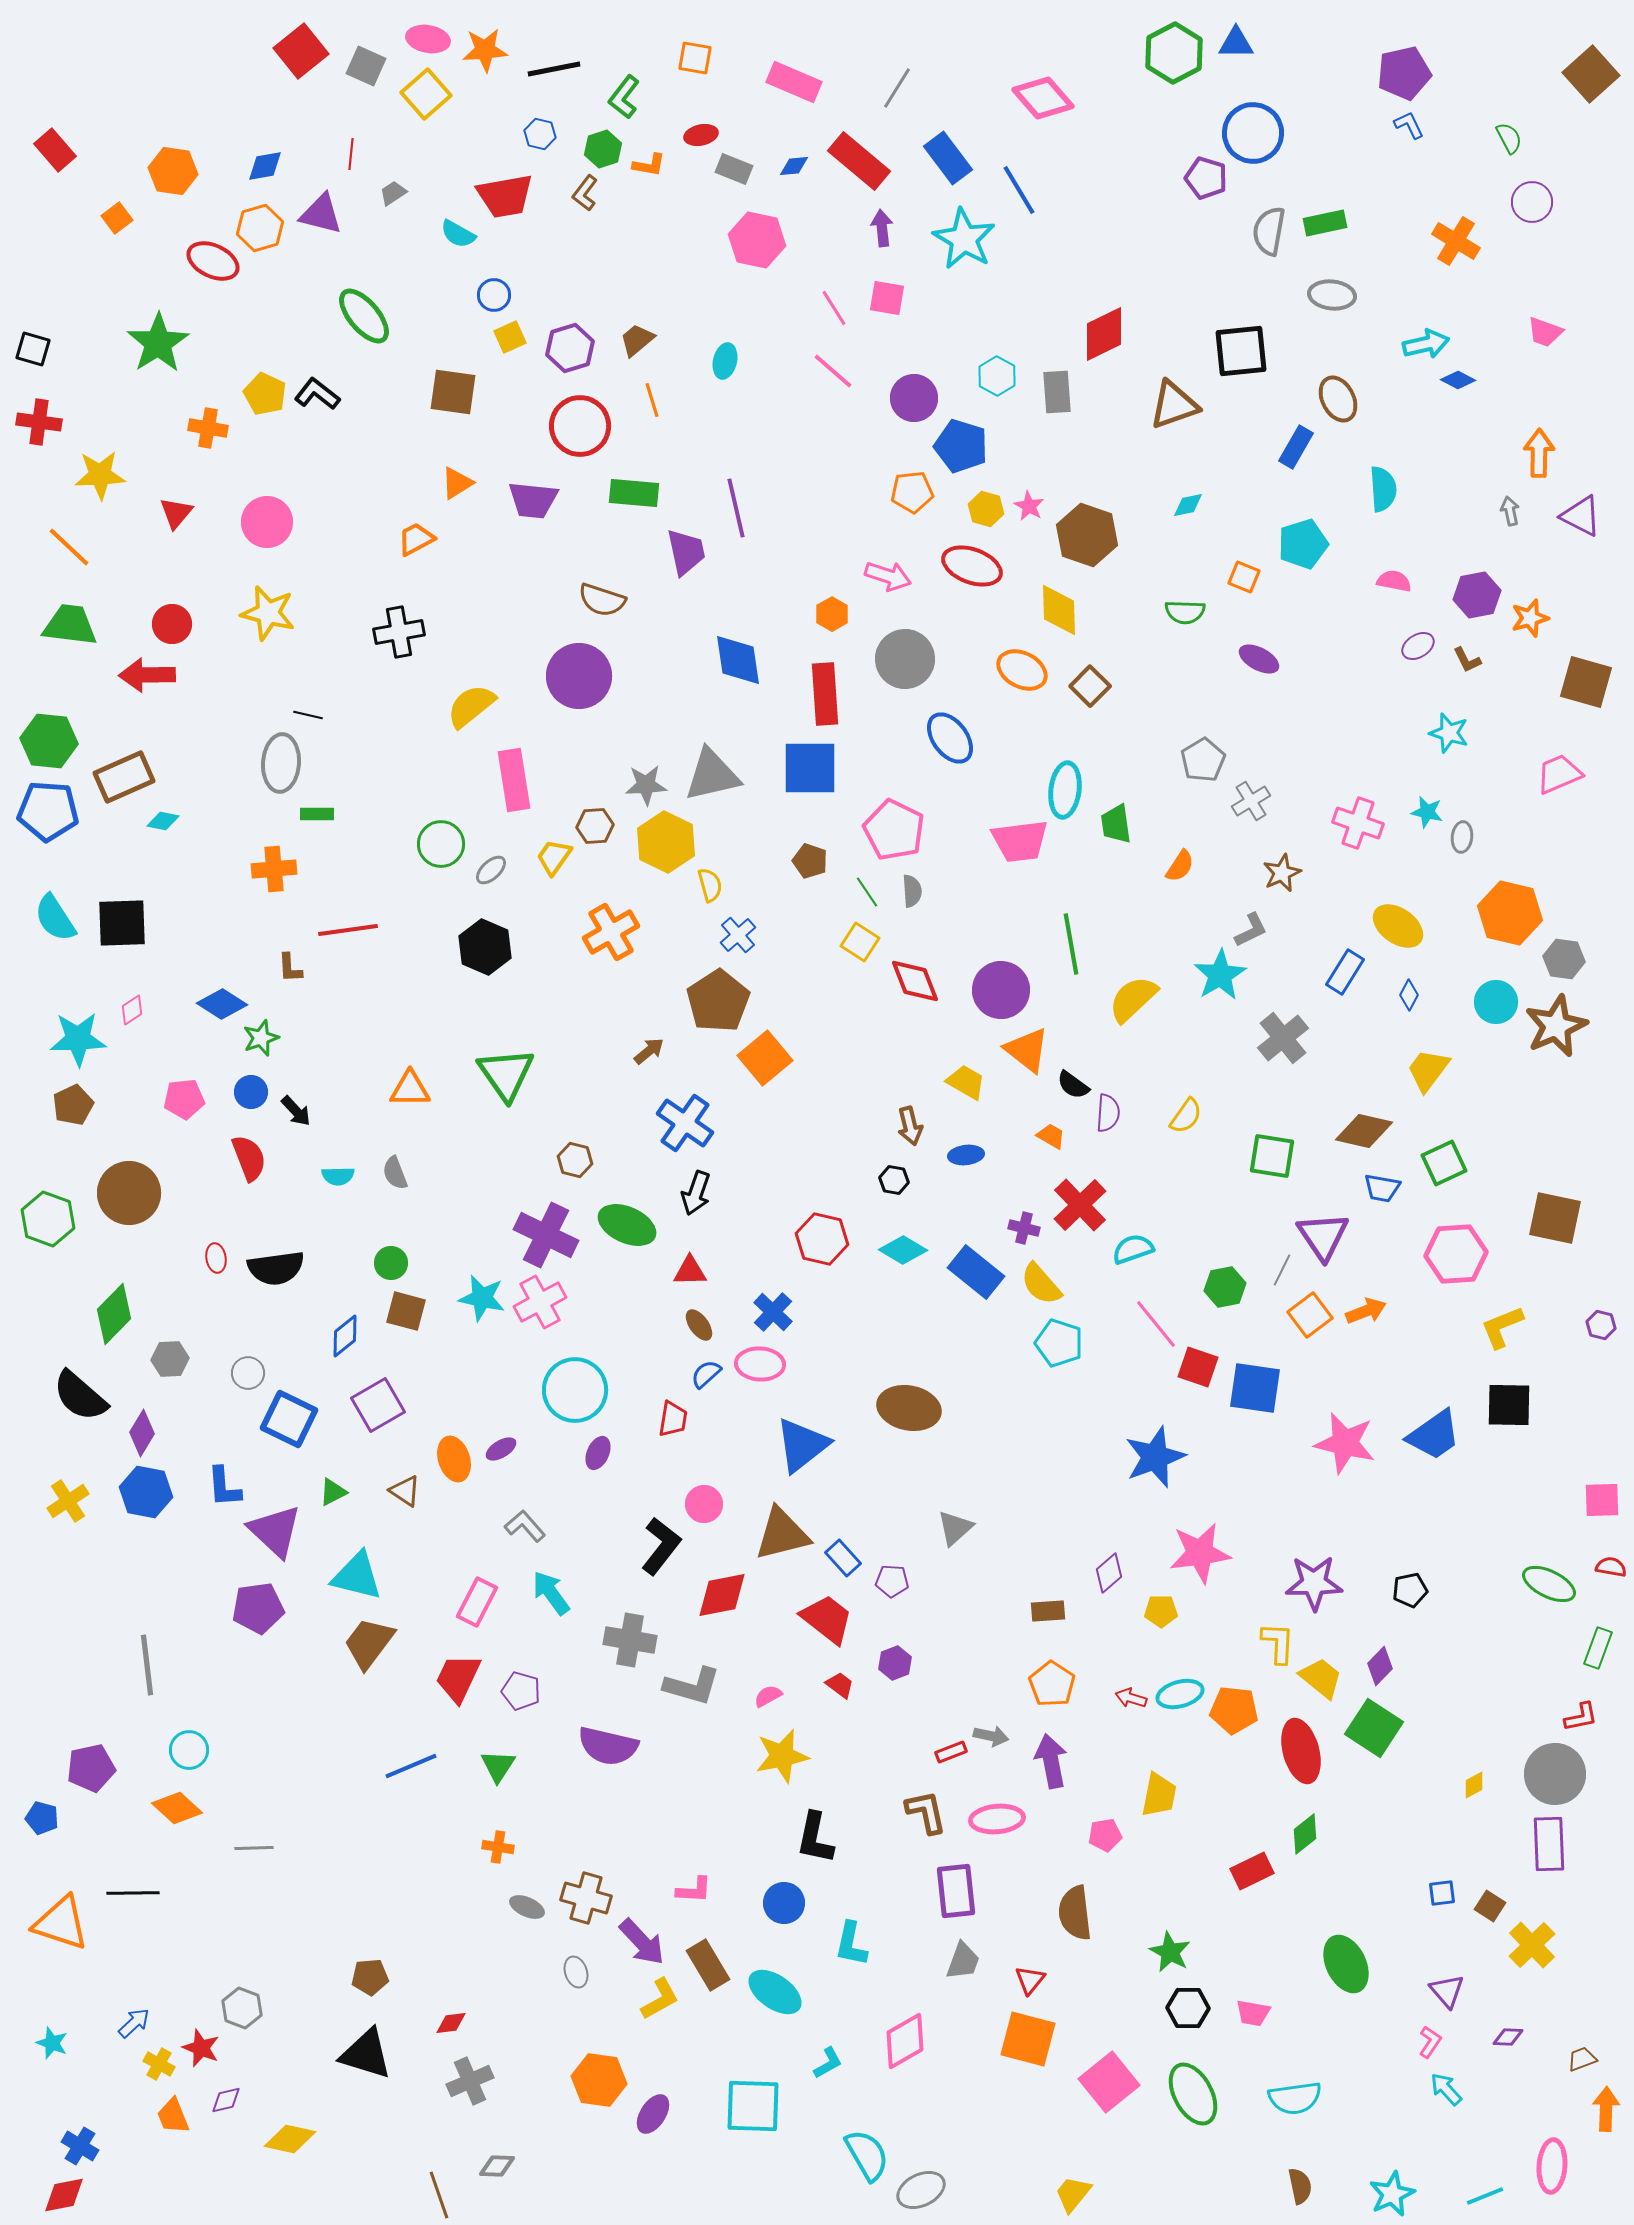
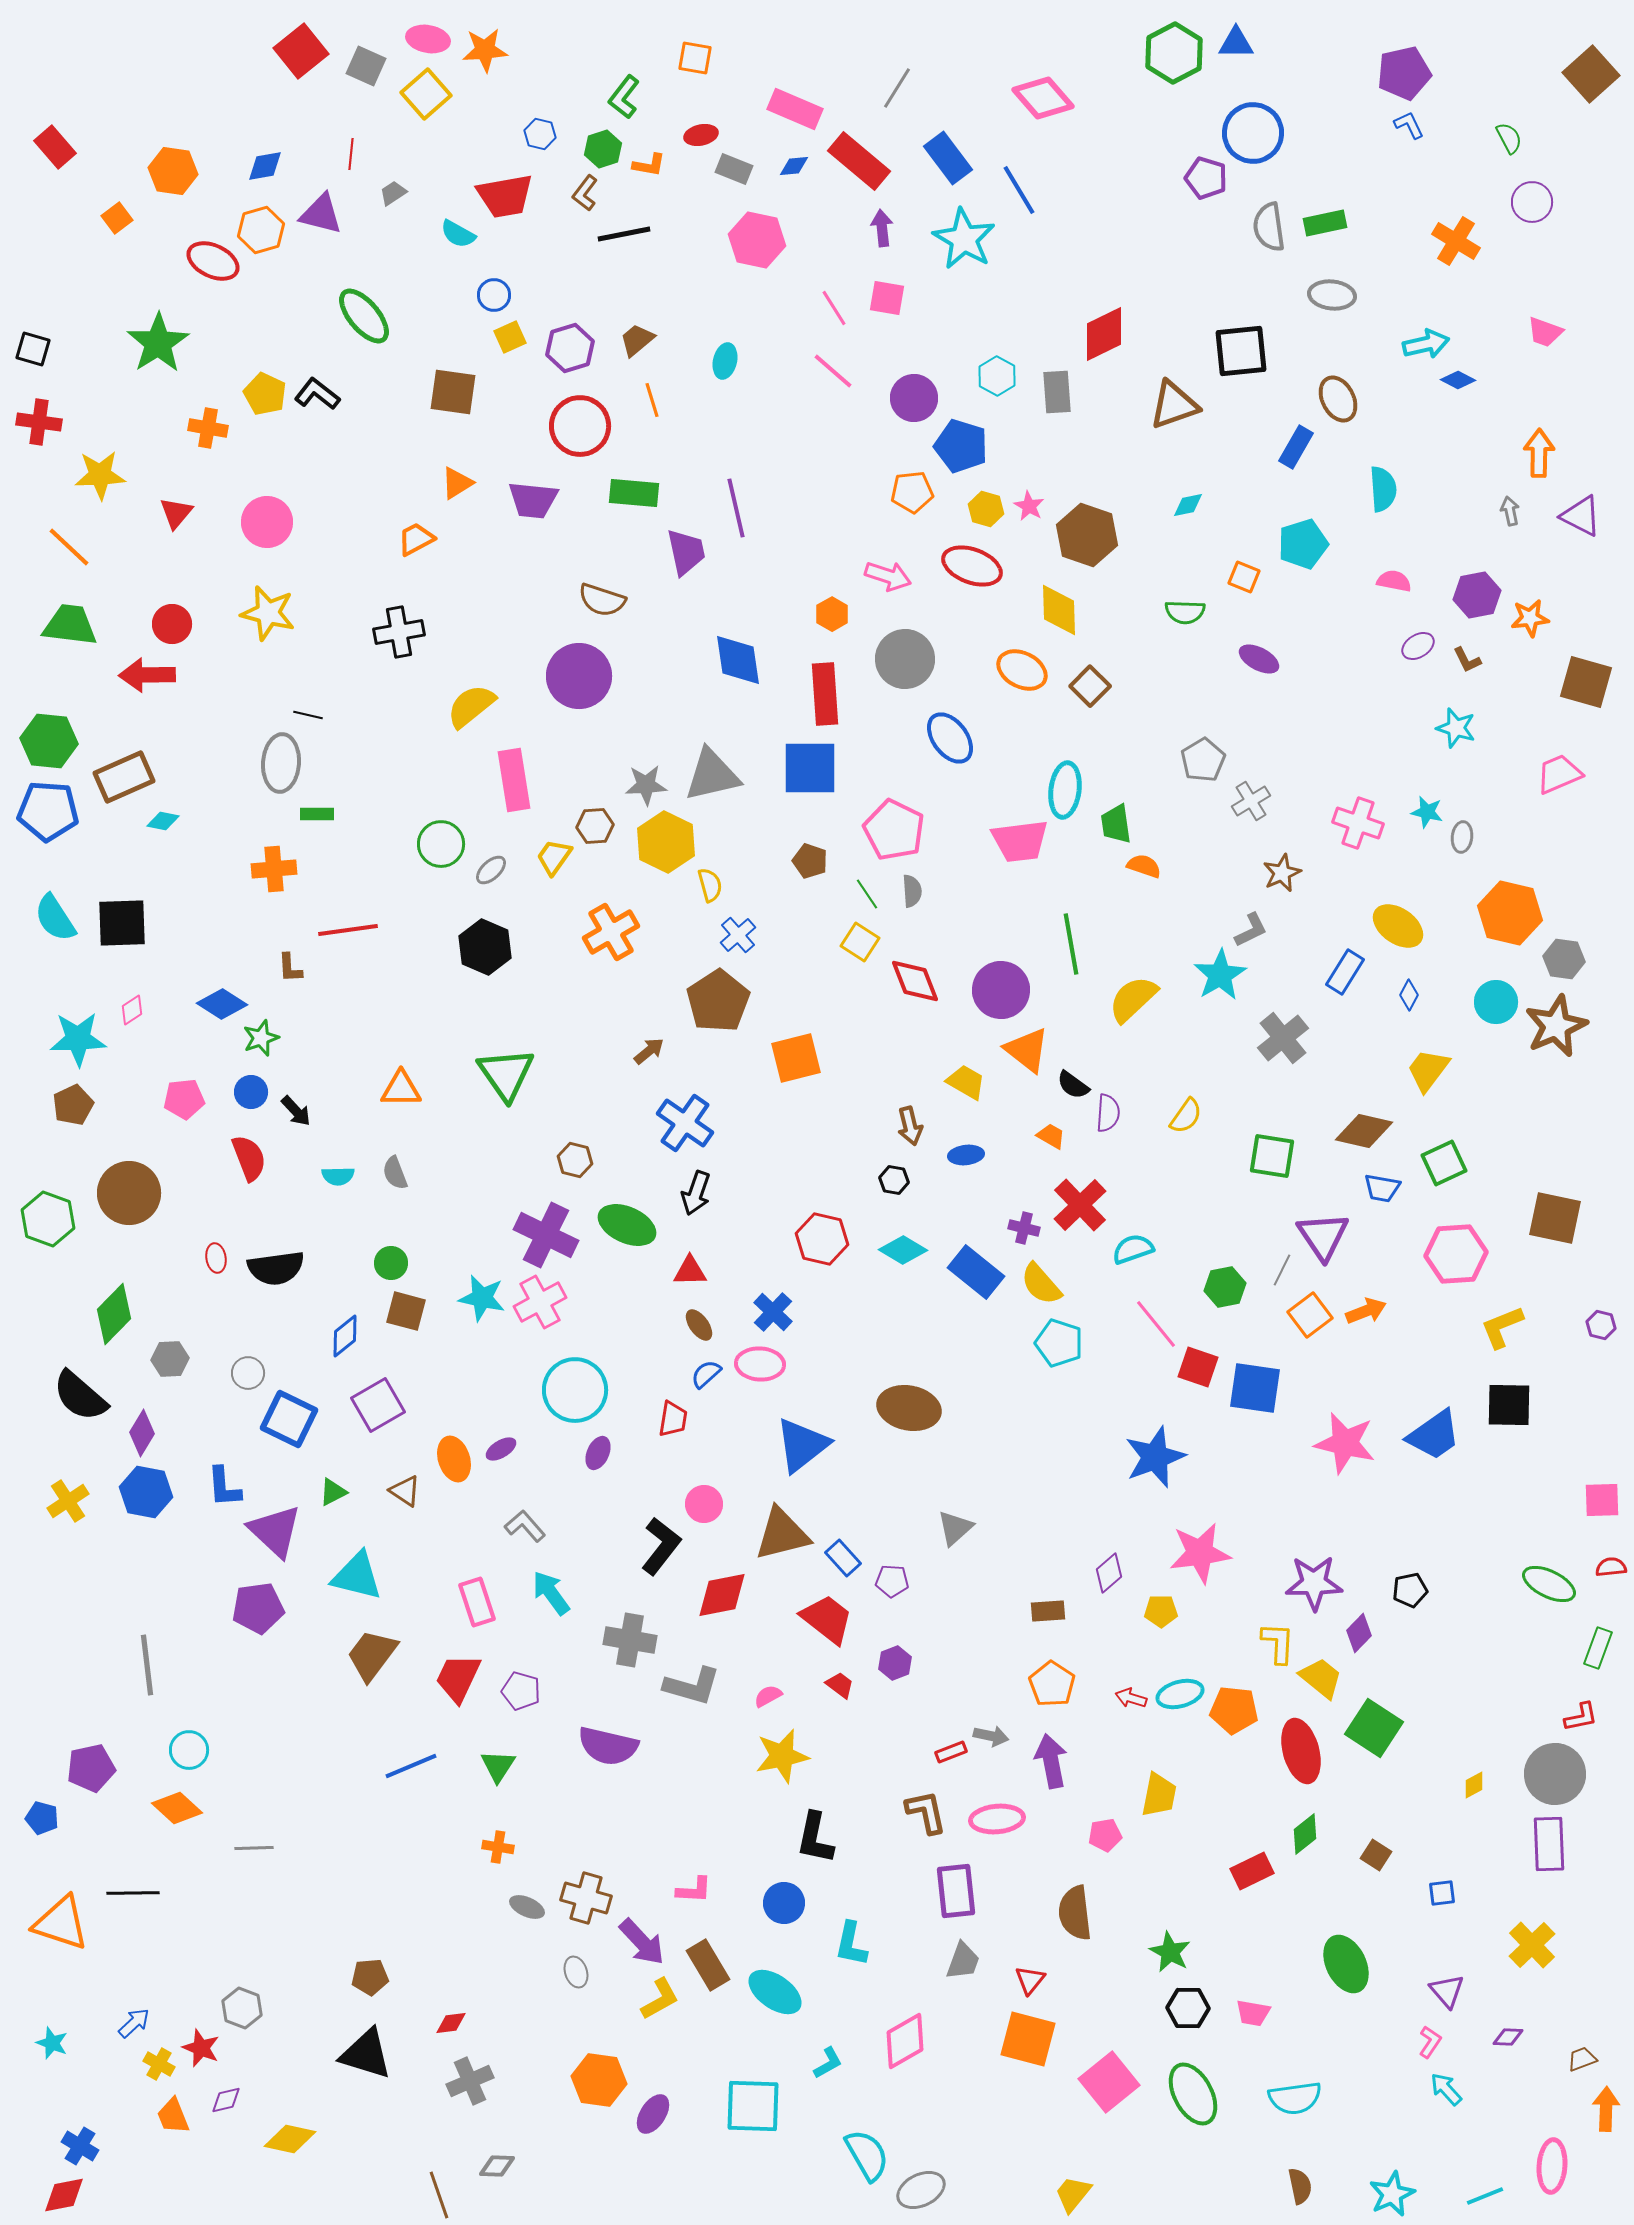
black line at (554, 69): moved 70 px right, 165 px down
pink rectangle at (794, 82): moved 1 px right, 27 px down
red rectangle at (55, 150): moved 3 px up
orange hexagon at (260, 228): moved 1 px right, 2 px down
gray semicircle at (1269, 231): moved 4 px up; rotated 18 degrees counterclockwise
orange star at (1530, 618): rotated 9 degrees clockwise
cyan star at (1449, 733): moved 7 px right, 5 px up
orange semicircle at (1180, 866): moved 36 px left; rotated 104 degrees counterclockwise
green line at (867, 892): moved 2 px down
orange square at (765, 1058): moved 31 px right; rotated 26 degrees clockwise
orange triangle at (410, 1089): moved 9 px left
red semicircle at (1611, 1567): rotated 16 degrees counterclockwise
pink rectangle at (477, 1602): rotated 45 degrees counterclockwise
brown trapezoid at (369, 1643): moved 3 px right, 12 px down
purple diamond at (1380, 1666): moved 21 px left, 33 px up
brown square at (1490, 1906): moved 114 px left, 51 px up
